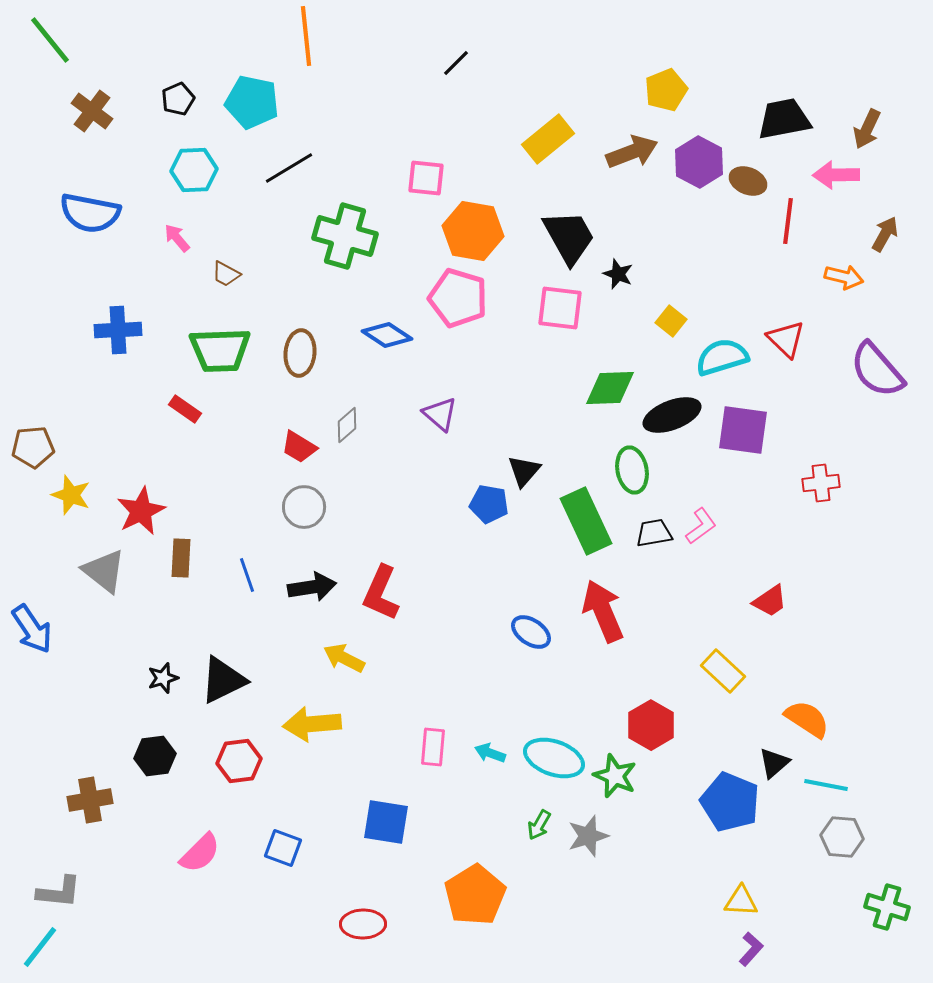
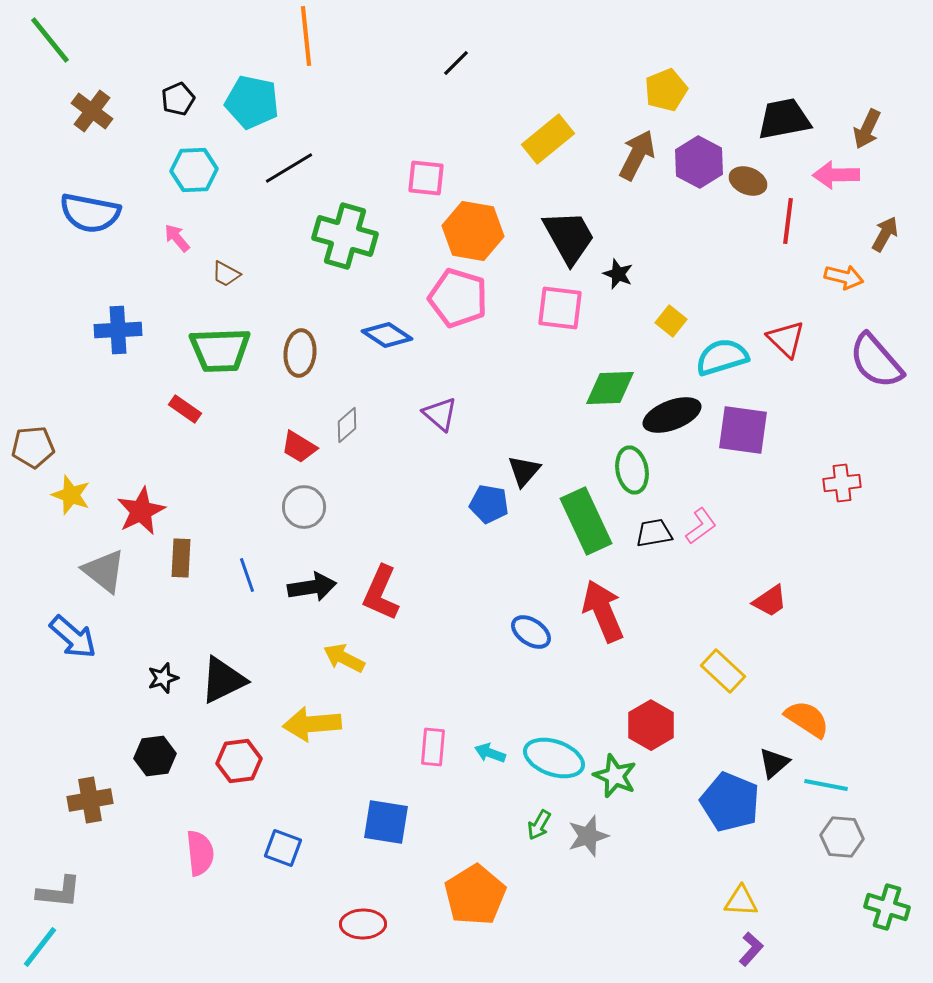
brown arrow at (632, 152): moved 5 px right, 3 px down; rotated 42 degrees counterclockwise
purple semicircle at (877, 370): moved 1 px left, 9 px up
red cross at (821, 483): moved 21 px right
blue arrow at (32, 629): moved 41 px right, 8 px down; rotated 15 degrees counterclockwise
pink semicircle at (200, 853): rotated 51 degrees counterclockwise
